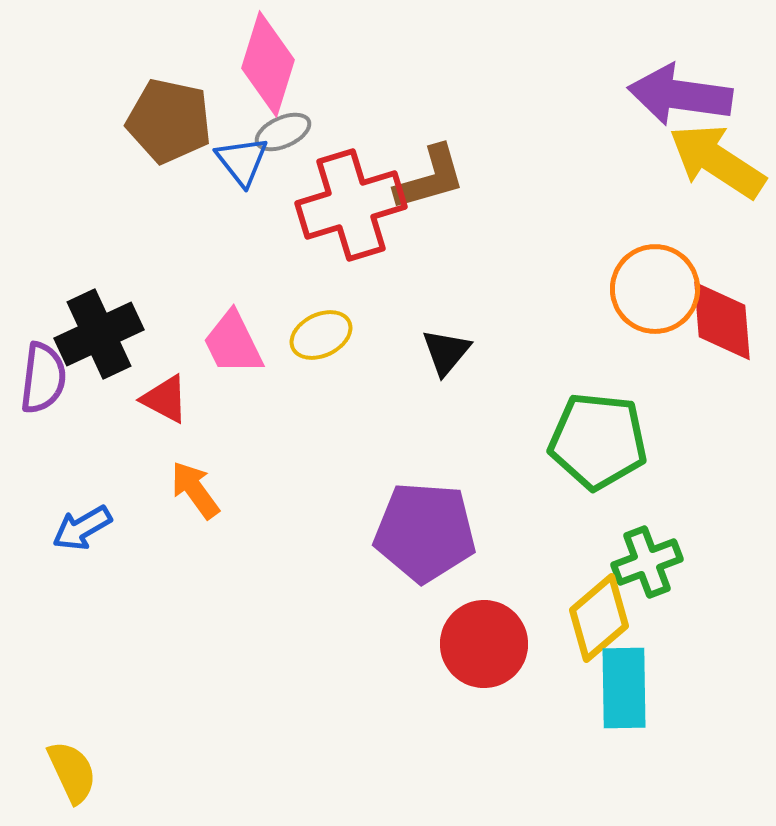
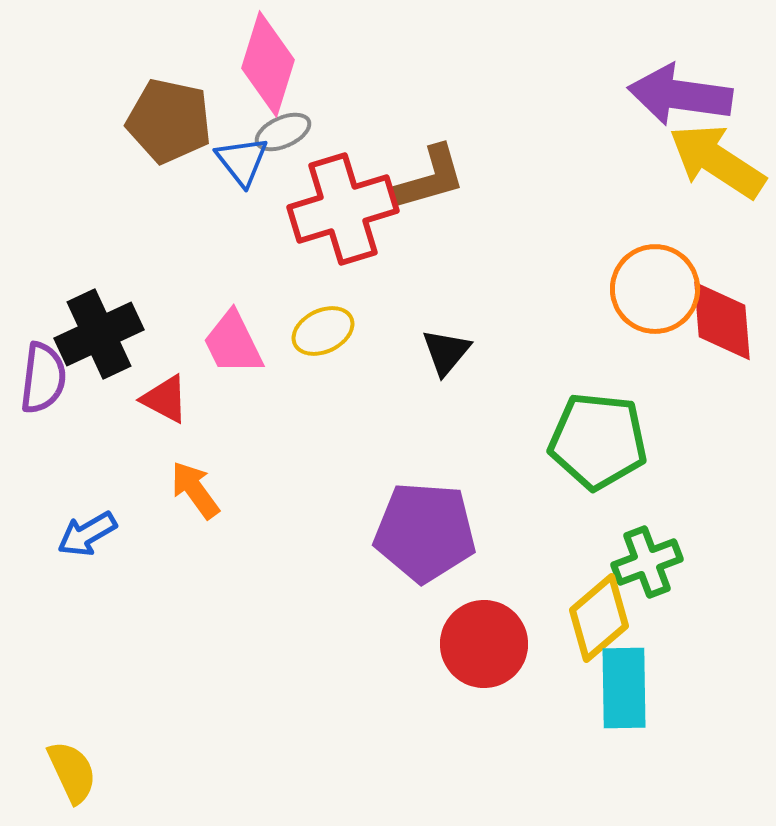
red cross: moved 8 px left, 4 px down
yellow ellipse: moved 2 px right, 4 px up
blue arrow: moved 5 px right, 6 px down
